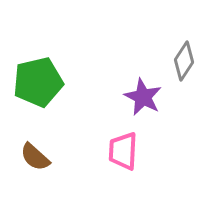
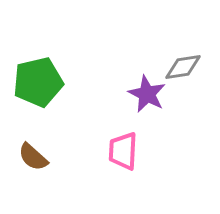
gray diamond: moved 1 px left, 6 px down; rotated 48 degrees clockwise
purple star: moved 4 px right, 3 px up
brown semicircle: moved 2 px left
